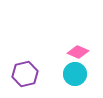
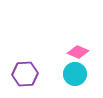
purple hexagon: rotated 10 degrees clockwise
